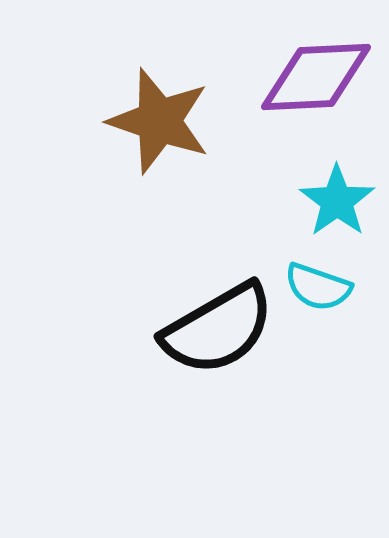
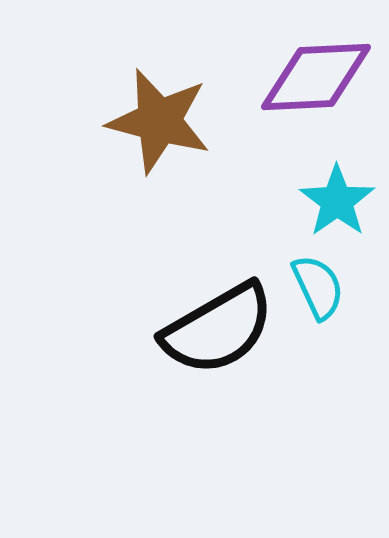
brown star: rotated 4 degrees counterclockwise
cyan semicircle: rotated 134 degrees counterclockwise
